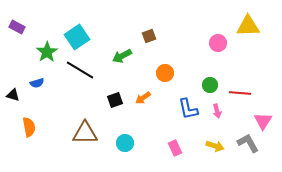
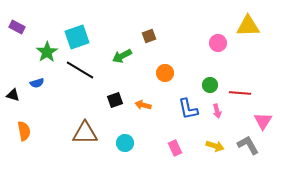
cyan square: rotated 15 degrees clockwise
orange arrow: moved 7 px down; rotated 49 degrees clockwise
orange semicircle: moved 5 px left, 4 px down
gray L-shape: moved 2 px down
